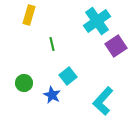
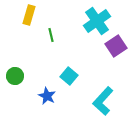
green line: moved 1 px left, 9 px up
cyan square: moved 1 px right; rotated 12 degrees counterclockwise
green circle: moved 9 px left, 7 px up
blue star: moved 5 px left, 1 px down
